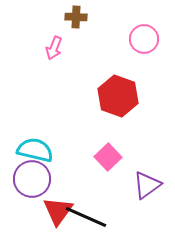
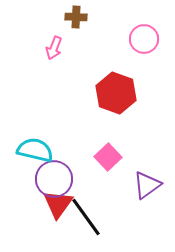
red hexagon: moved 2 px left, 3 px up
purple circle: moved 22 px right
red triangle: moved 7 px up
black line: rotated 30 degrees clockwise
